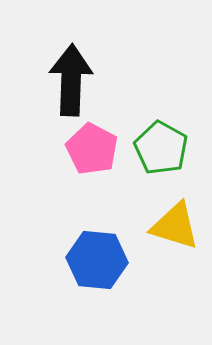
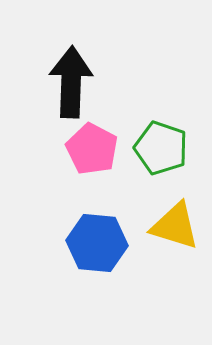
black arrow: moved 2 px down
green pentagon: rotated 10 degrees counterclockwise
blue hexagon: moved 17 px up
